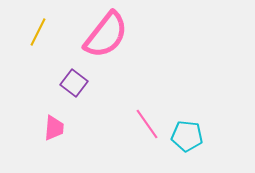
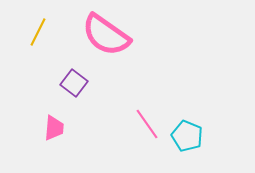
pink semicircle: rotated 87 degrees clockwise
cyan pentagon: rotated 16 degrees clockwise
